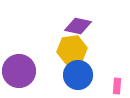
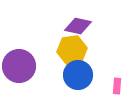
purple circle: moved 5 px up
